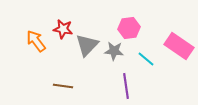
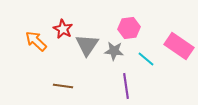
red star: rotated 18 degrees clockwise
orange arrow: rotated 10 degrees counterclockwise
gray triangle: rotated 10 degrees counterclockwise
